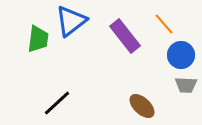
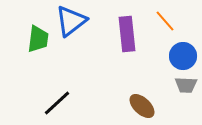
orange line: moved 1 px right, 3 px up
purple rectangle: moved 2 px right, 2 px up; rotated 32 degrees clockwise
blue circle: moved 2 px right, 1 px down
